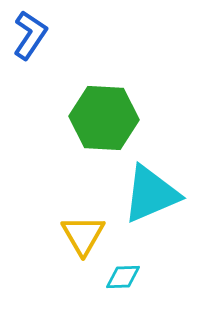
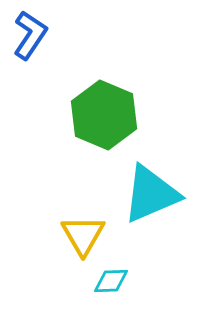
green hexagon: moved 3 px up; rotated 20 degrees clockwise
cyan diamond: moved 12 px left, 4 px down
